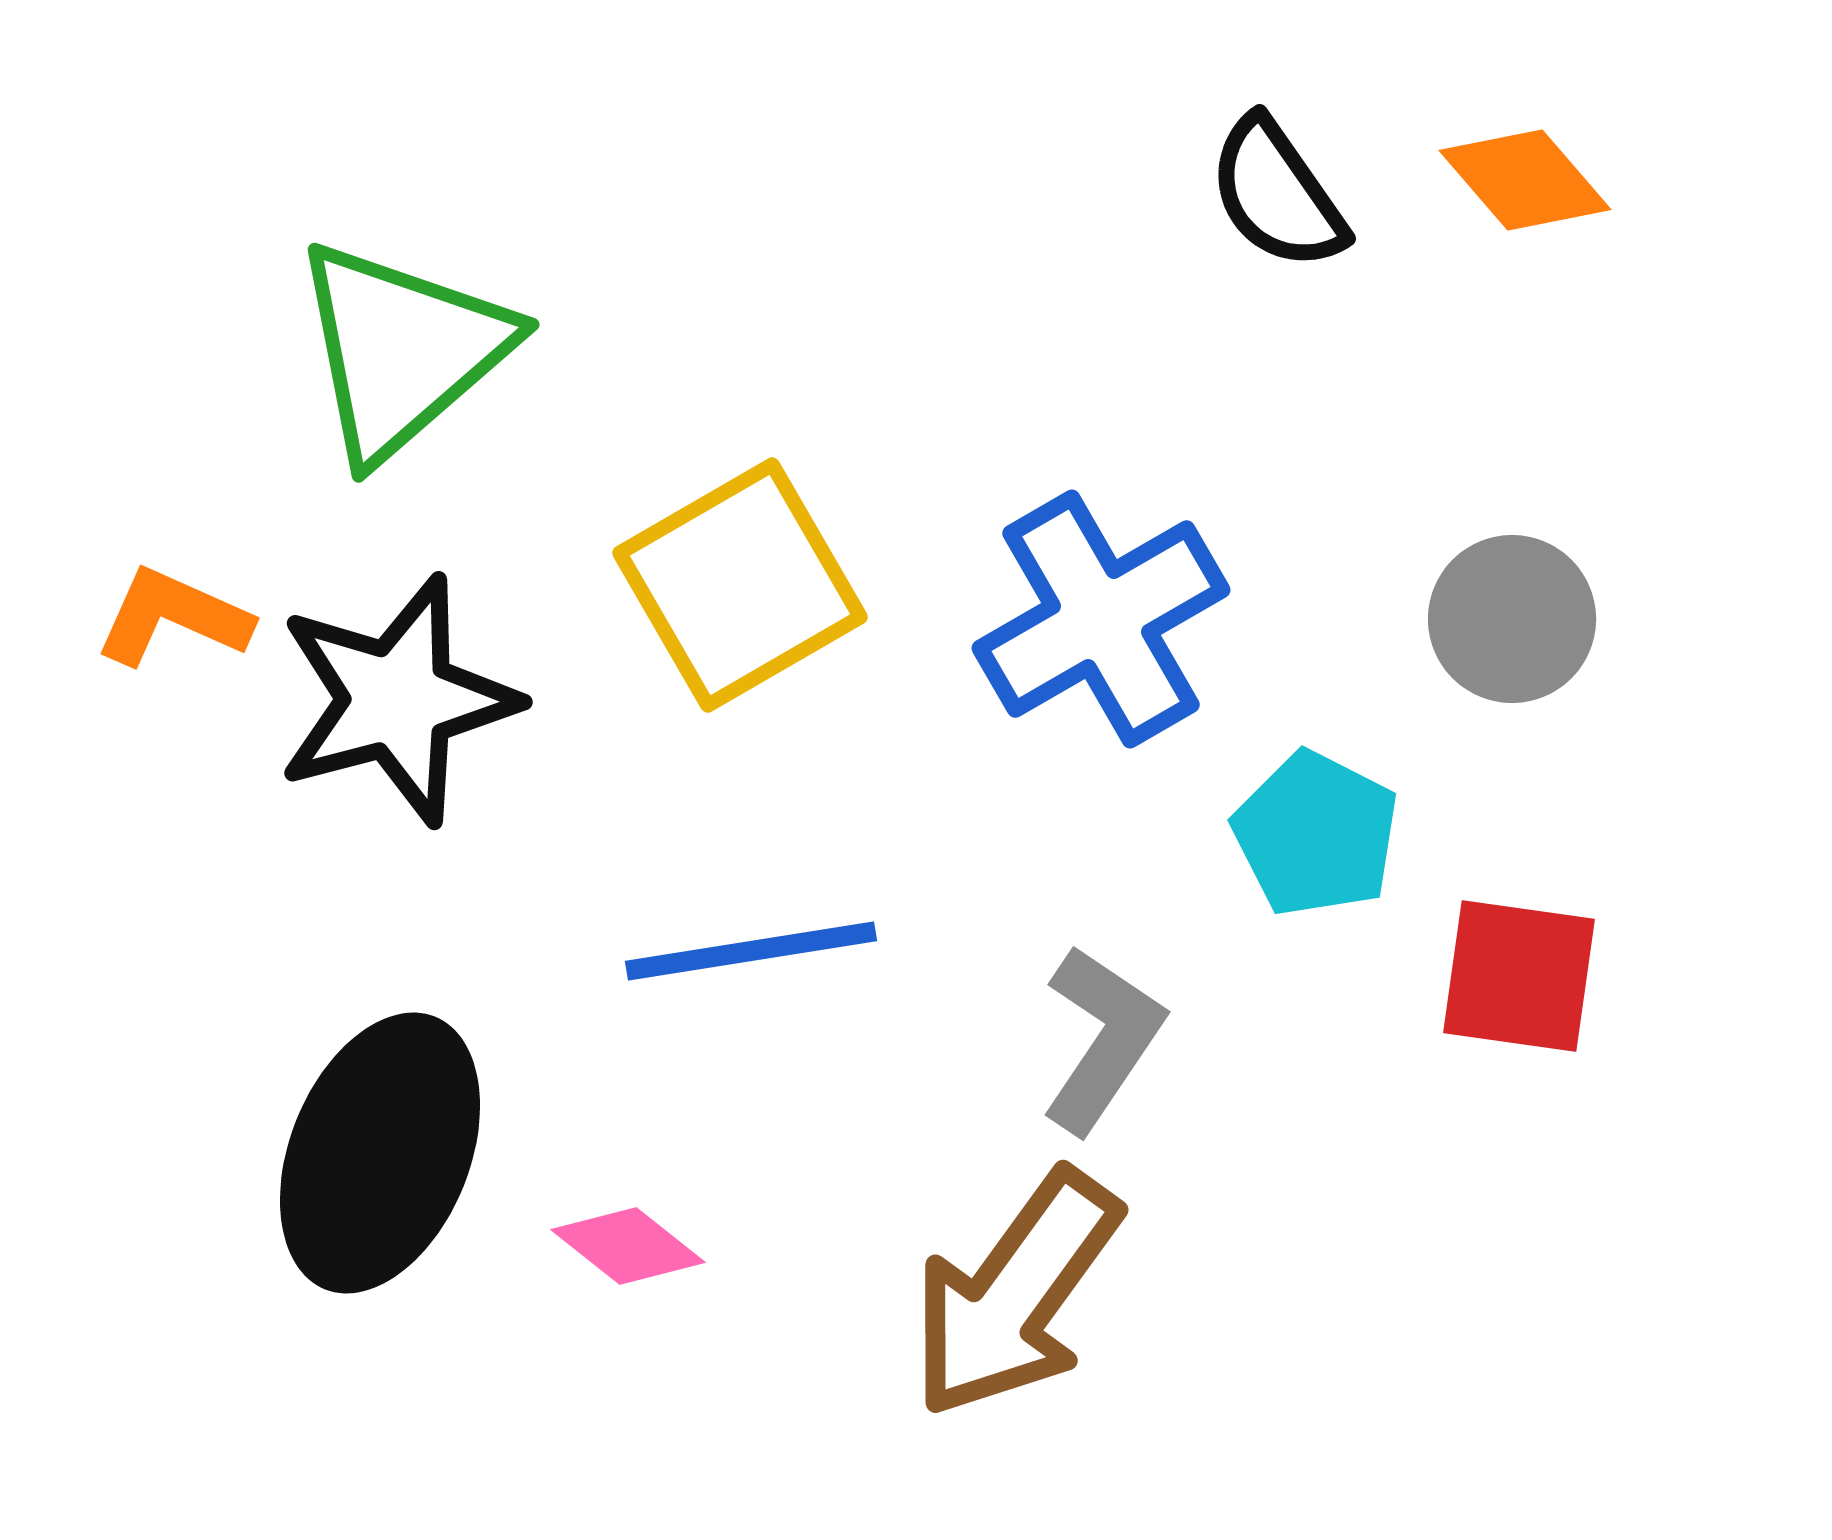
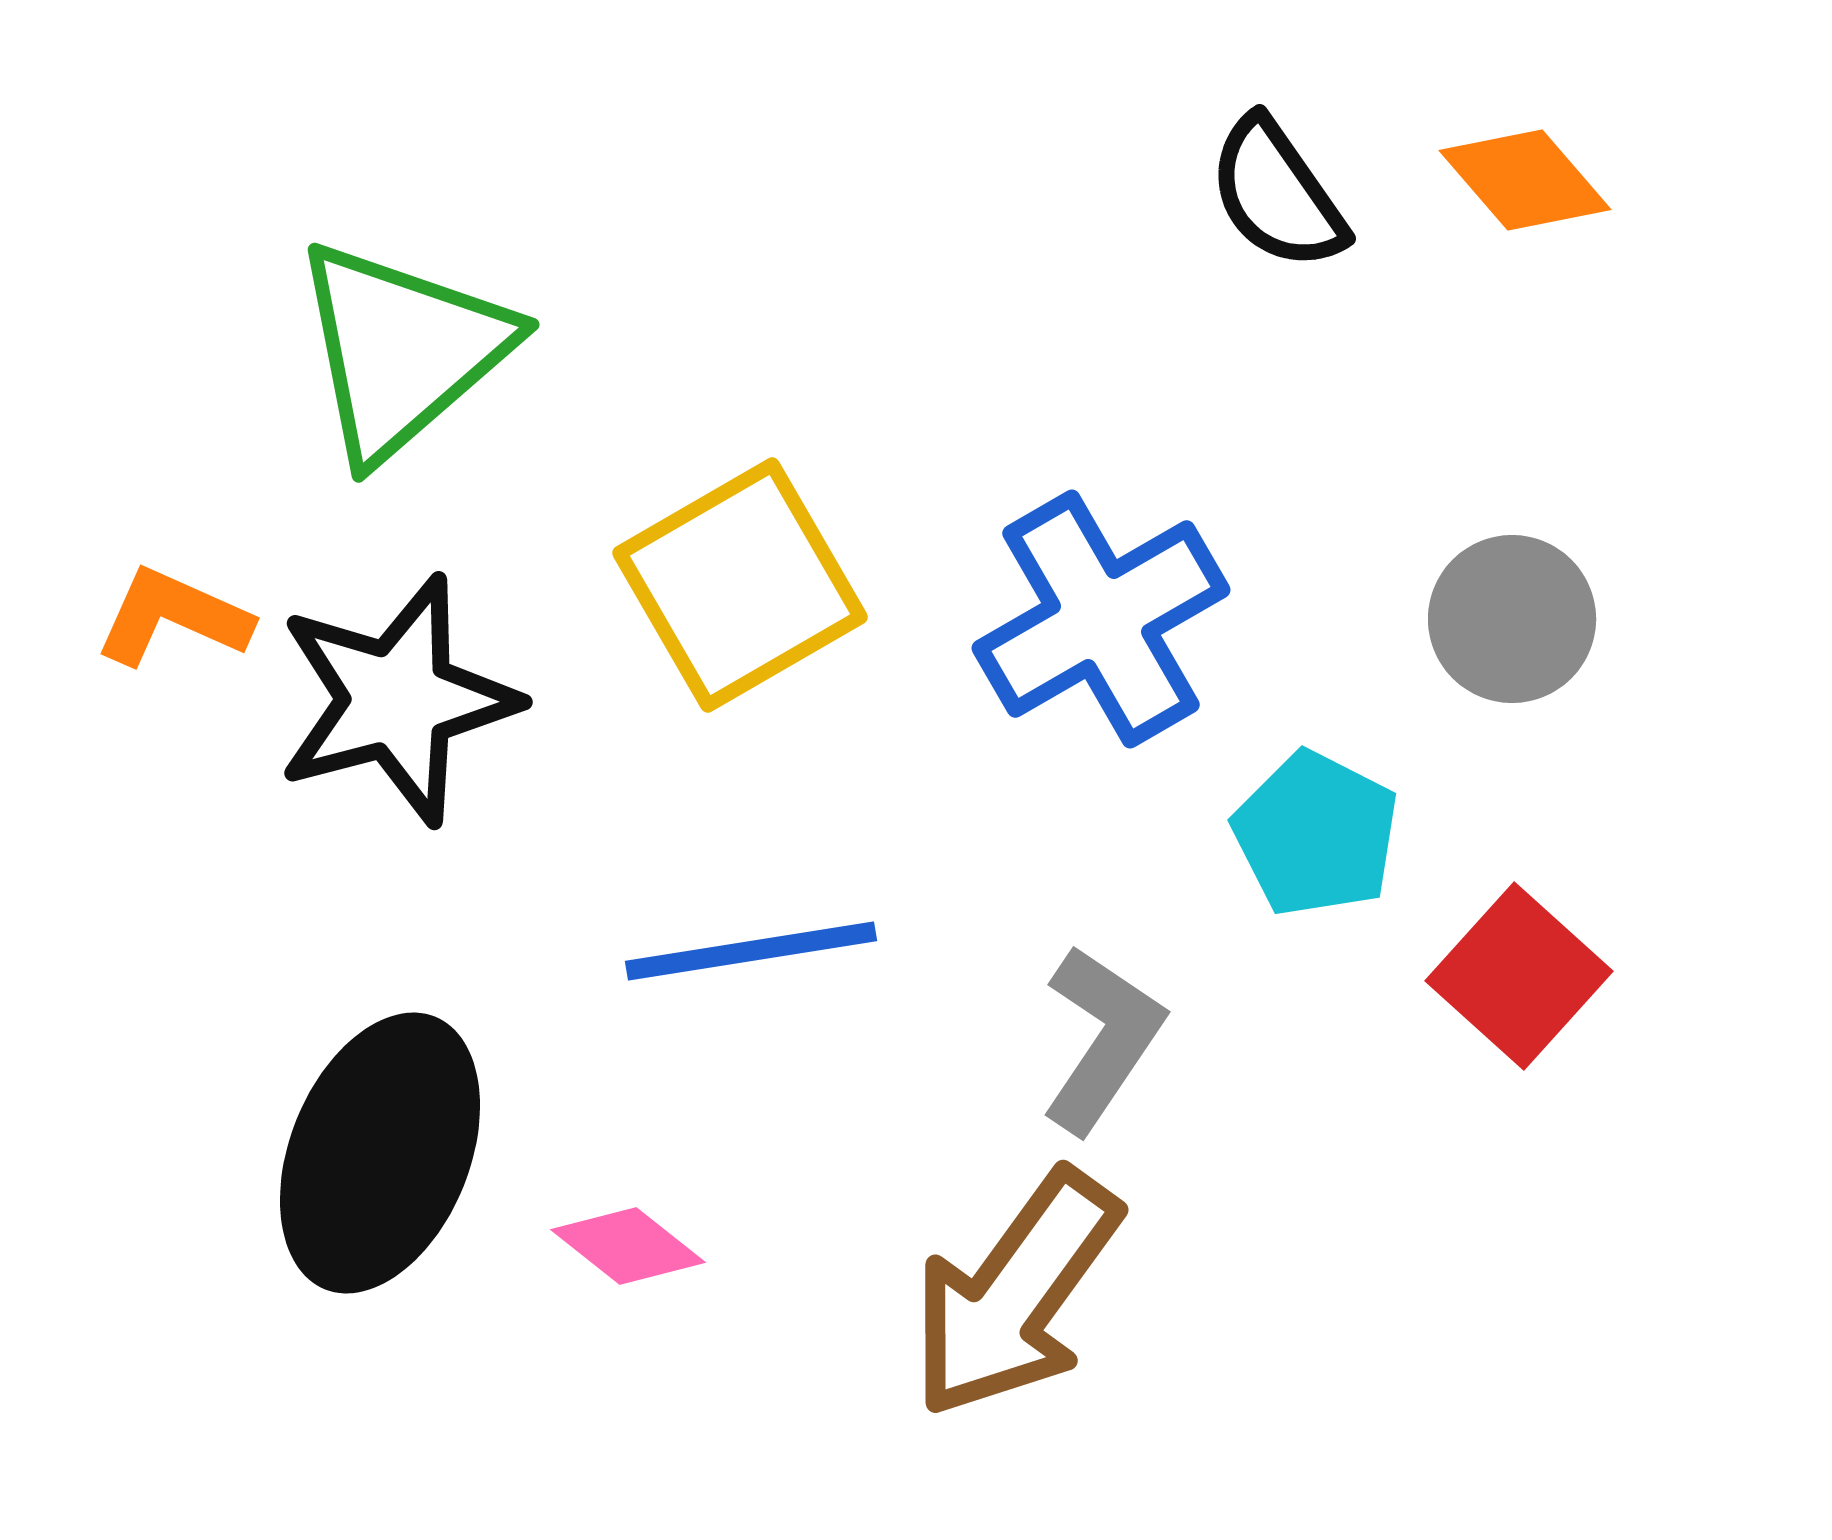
red square: rotated 34 degrees clockwise
